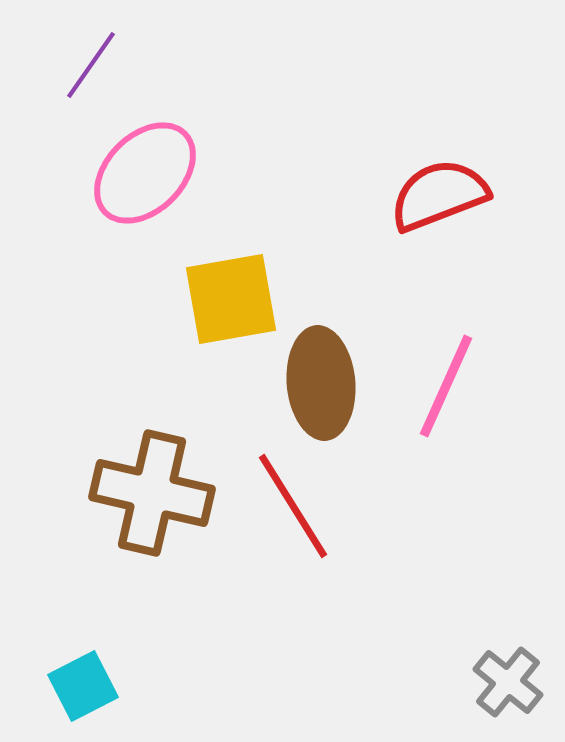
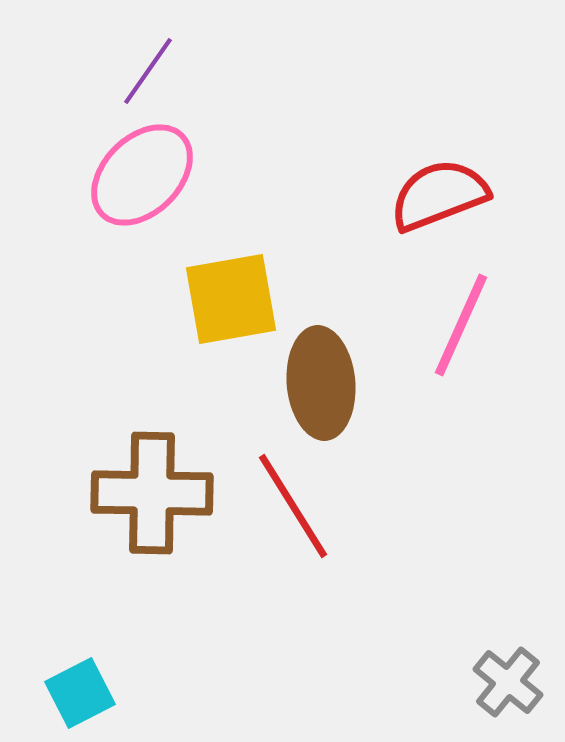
purple line: moved 57 px right, 6 px down
pink ellipse: moved 3 px left, 2 px down
pink line: moved 15 px right, 61 px up
brown cross: rotated 12 degrees counterclockwise
cyan square: moved 3 px left, 7 px down
